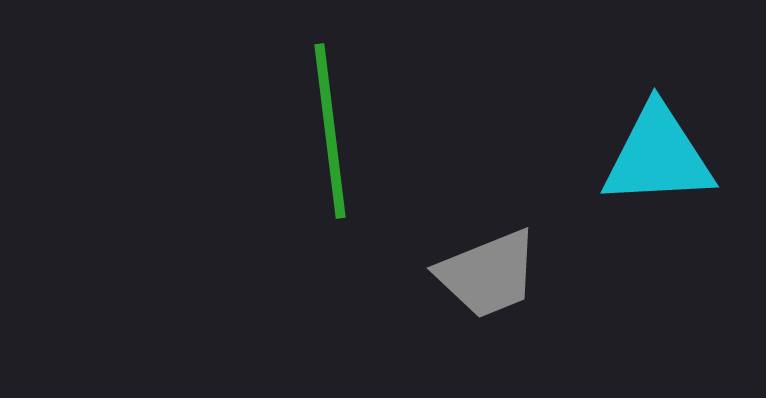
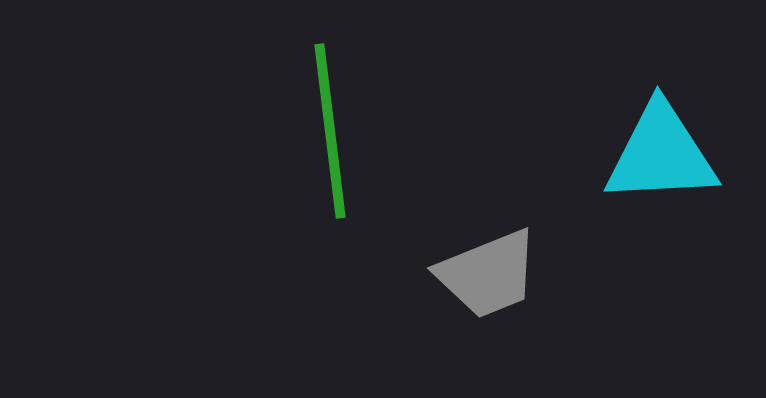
cyan triangle: moved 3 px right, 2 px up
